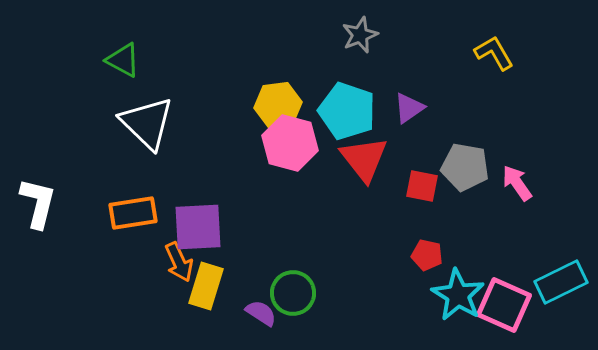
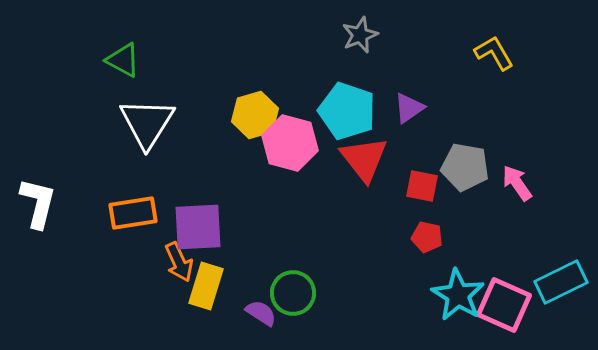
yellow hexagon: moved 23 px left, 10 px down; rotated 9 degrees counterclockwise
white triangle: rotated 18 degrees clockwise
red pentagon: moved 18 px up
